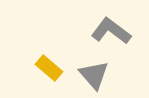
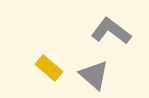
gray triangle: rotated 8 degrees counterclockwise
